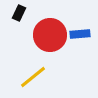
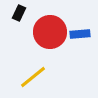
red circle: moved 3 px up
